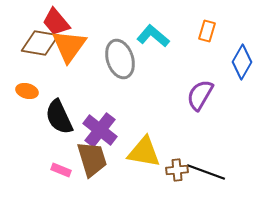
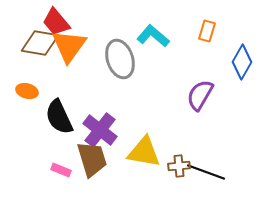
brown cross: moved 2 px right, 4 px up
